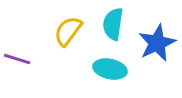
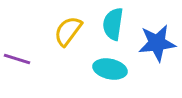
blue star: rotated 18 degrees clockwise
